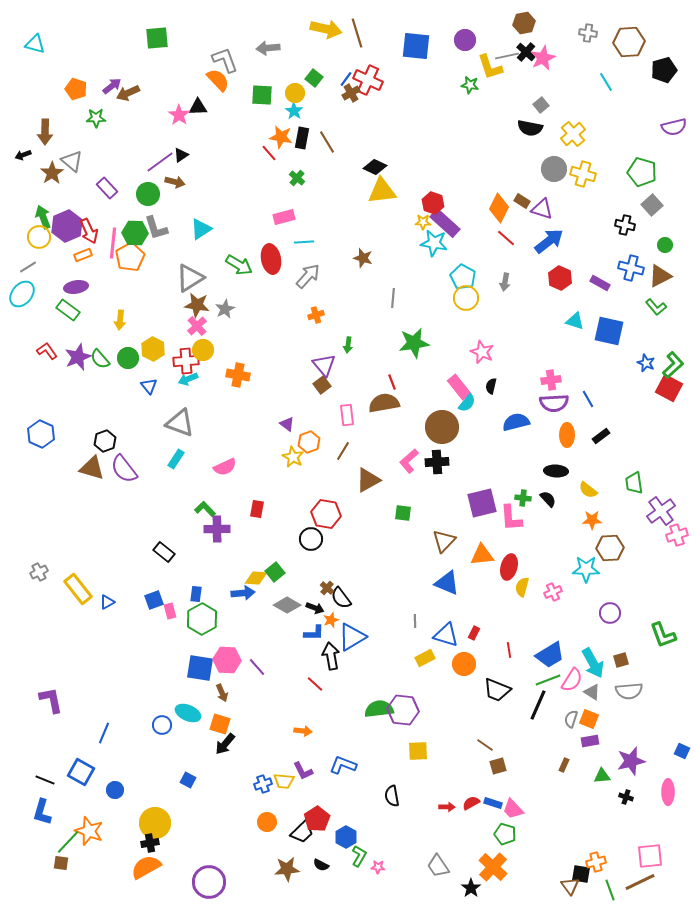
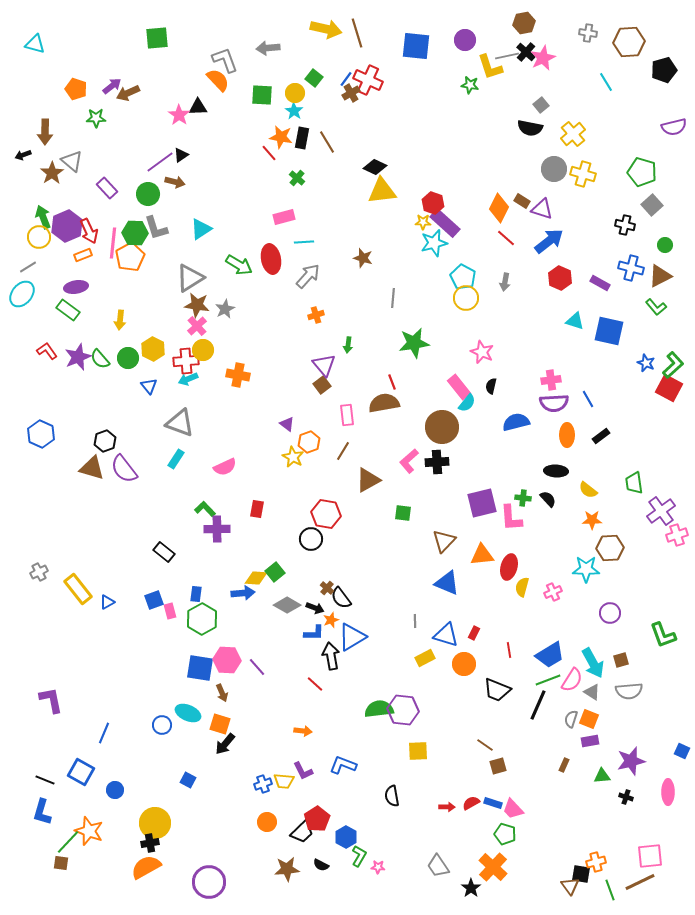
cyan star at (434, 243): rotated 24 degrees counterclockwise
